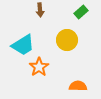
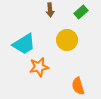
brown arrow: moved 10 px right
cyan trapezoid: moved 1 px right, 1 px up
orange star: rotated 24 degrees clockwise
orange semicircle: rotated 108 degrees counterclockwise
